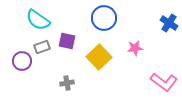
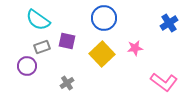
blue cross: rotated 24 degrees clockwise
yellow square: moved 3 px right, 3 px up
purple circle: moved 5 px right, 5 px down
gray cross: rotated 24 degrees counterclockwise
